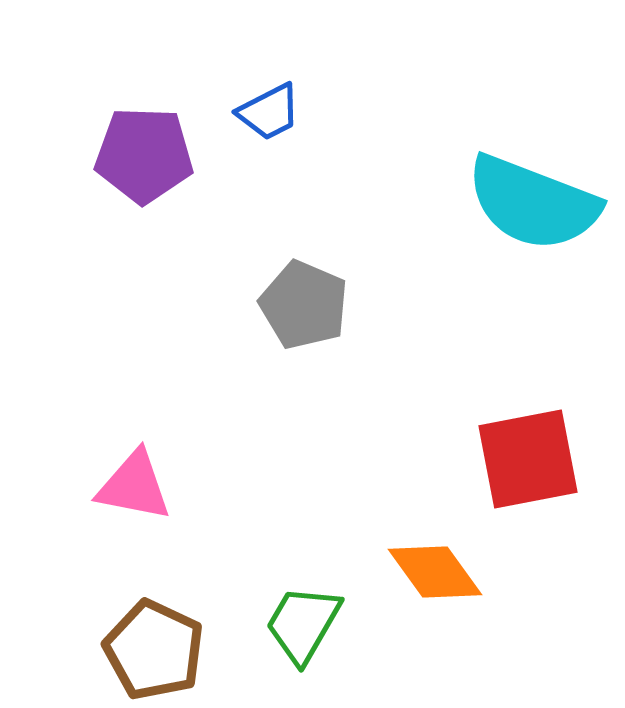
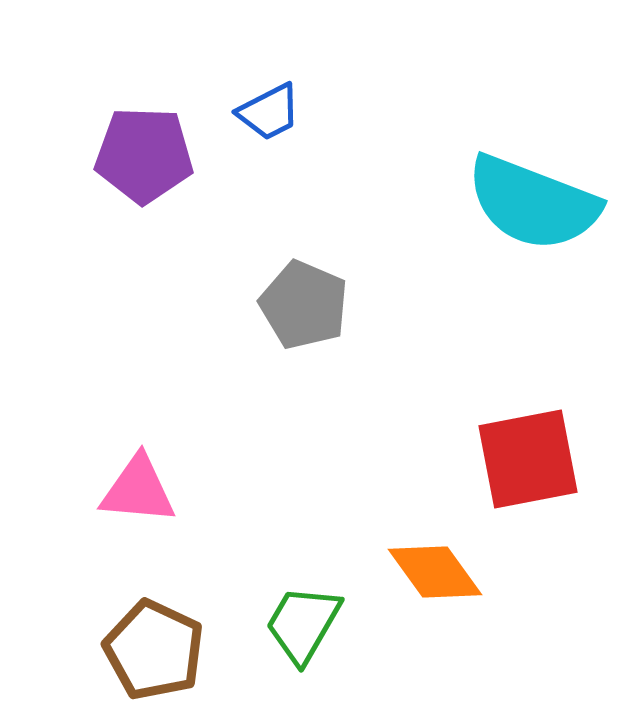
pink triangle: moved 4 px right, 4 px down; rotated 6 degrees counterclockwise
